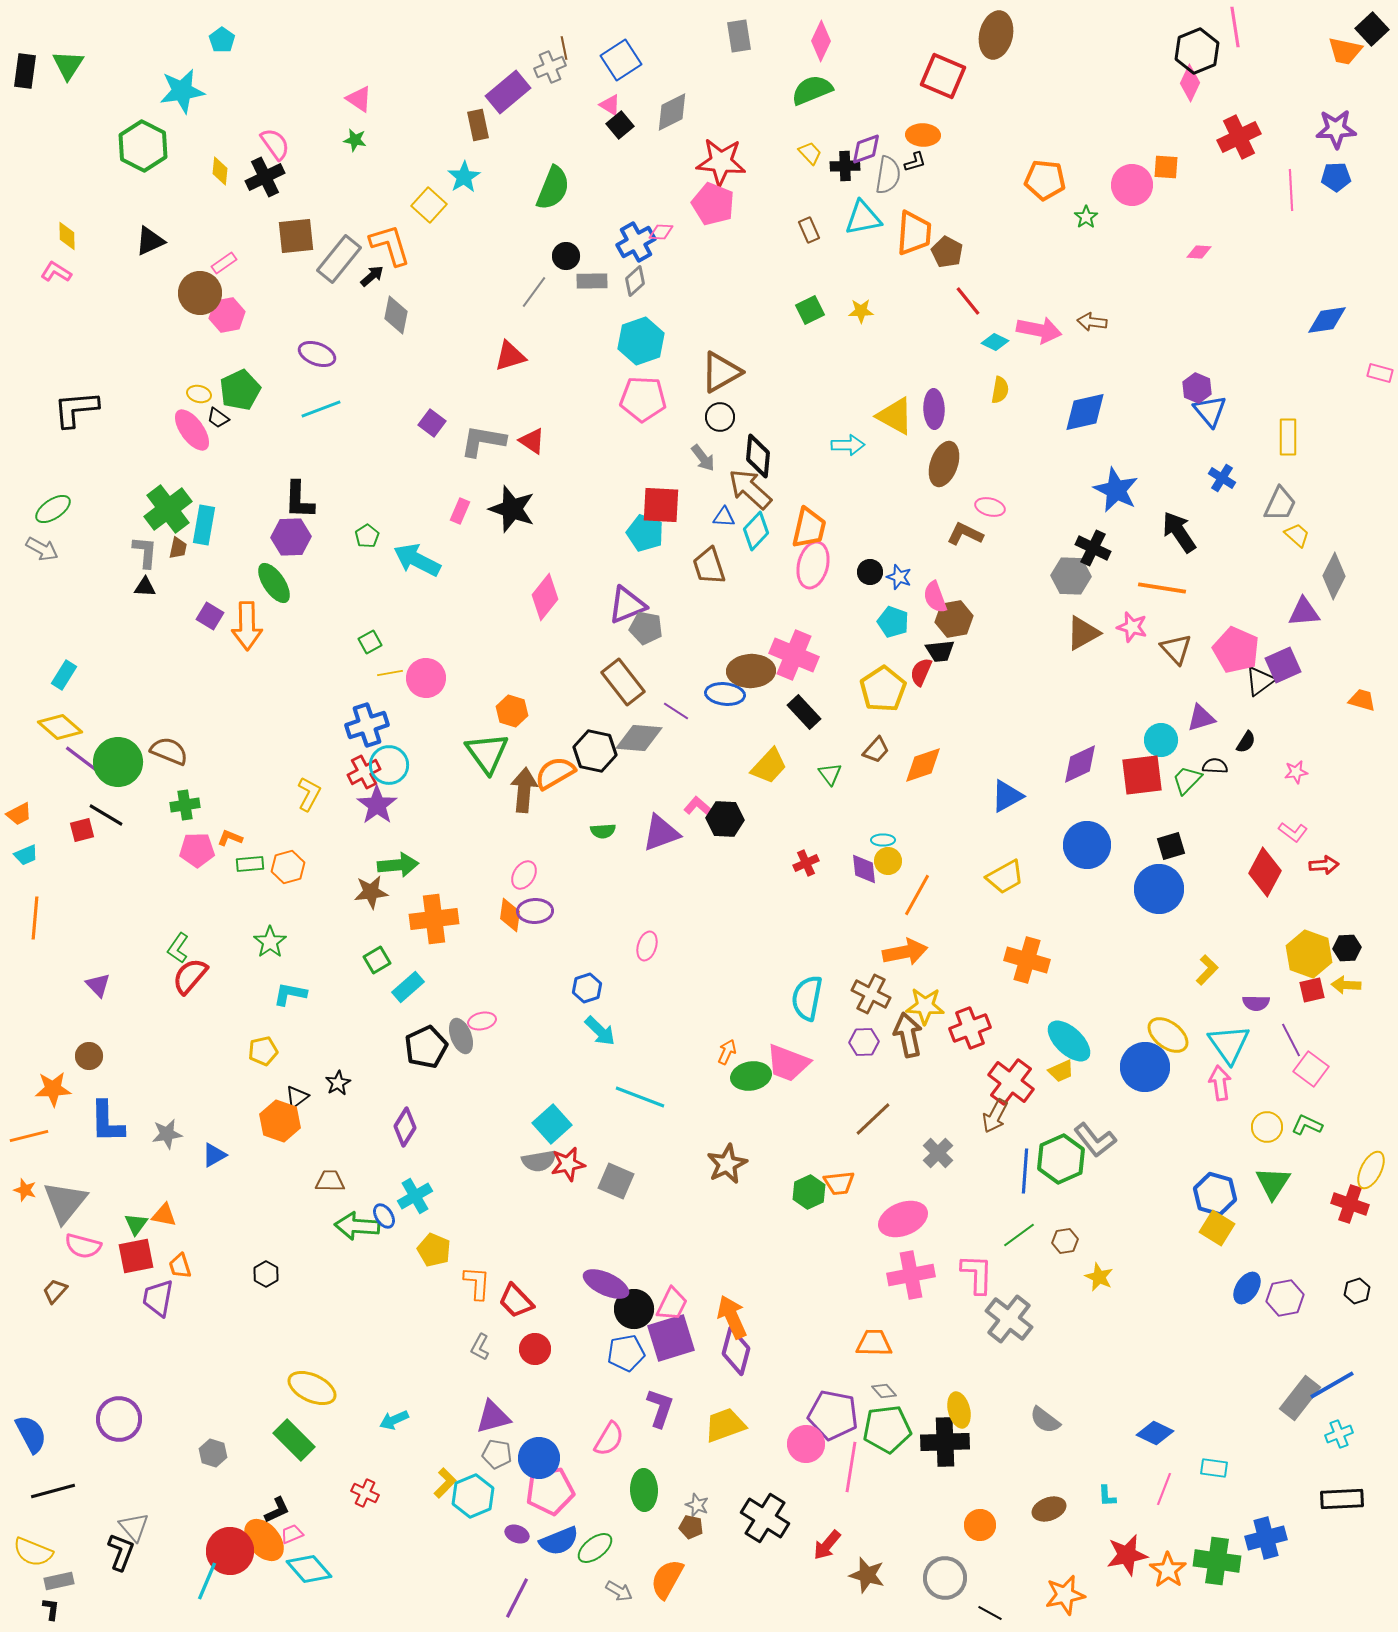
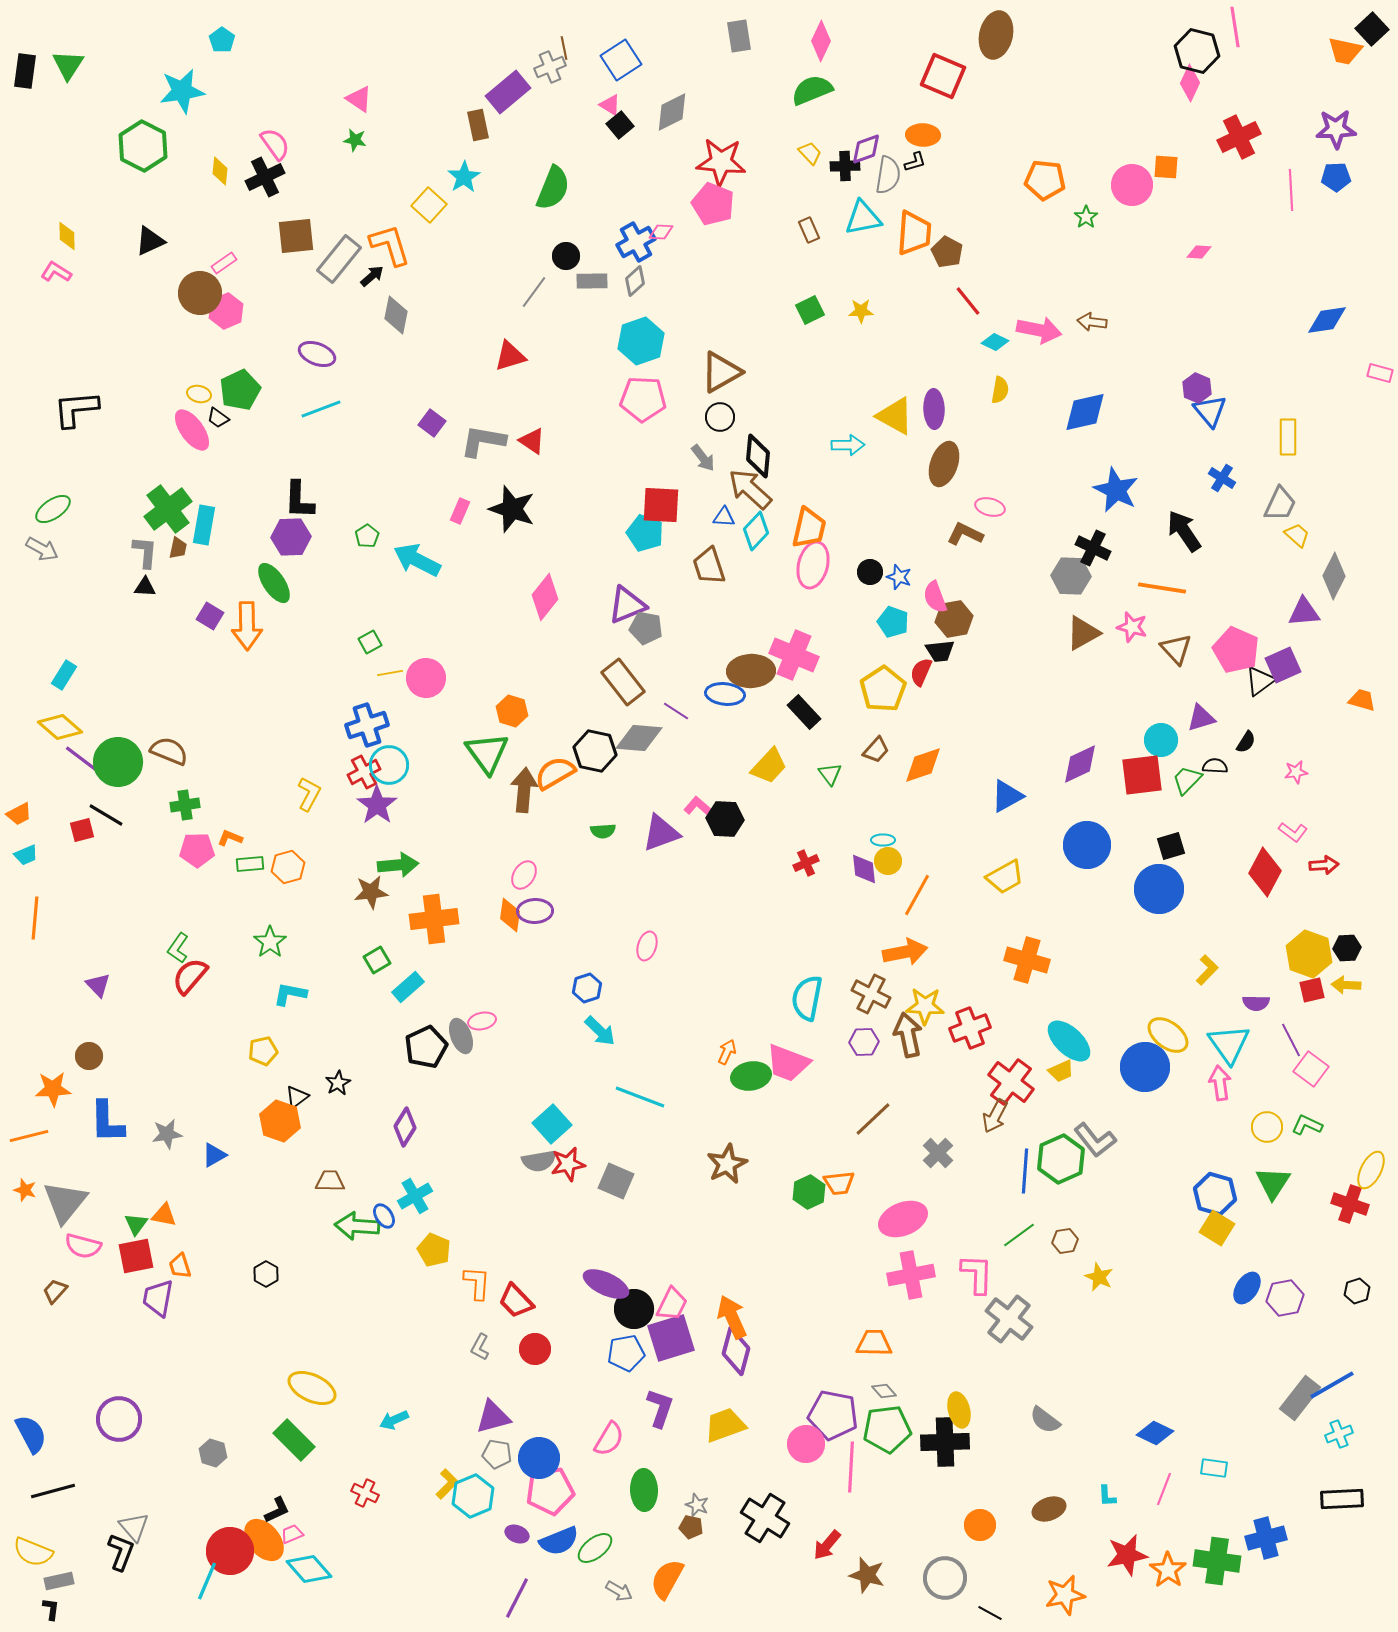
black hexagon at (1197, 51): rotated 24 degrees counterclockwise
pink hexagon at (227, 315): moved 1 px left, 4 px up; rotated 12 degrees counterclockwise
black arrow at (1179, 532): moved 5 px right, 1 px up
pink line at (851, 1467): rotated 6 degrees counterclockwise
yellow L-shape at (445, 1483): moved 2 px right, 1 px down
